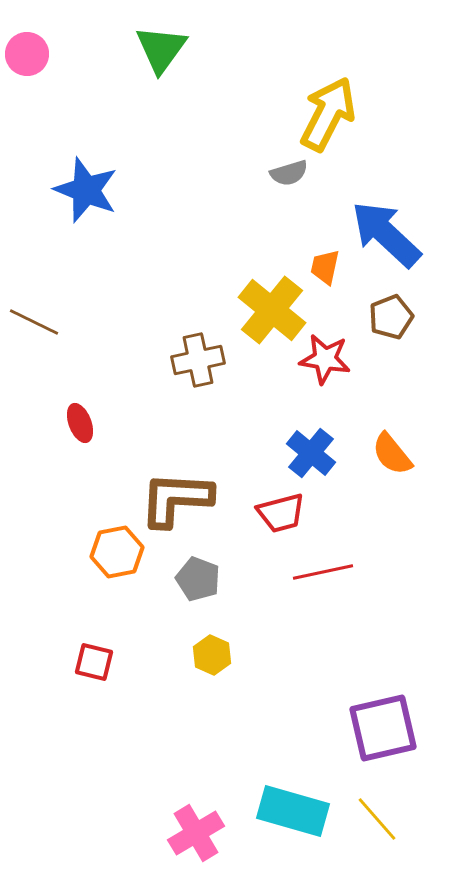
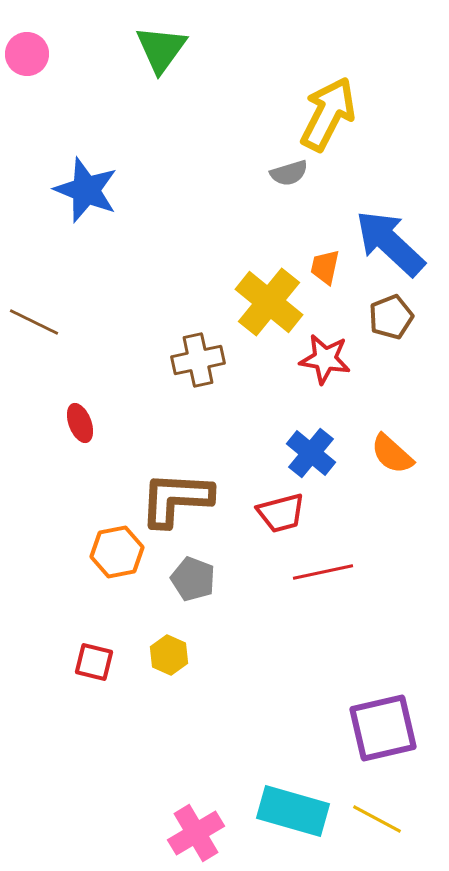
blue arrow: moved 4 px right, 9 px down
yellow cross: moved 3 px left, 8 px up
orange semicircle: rotated 9 degrees counterclockwise
gray pentagon: moved 5 px left
yellow hexagon: moved 43 px left
yellow line: rotated 21 degrees counterclockwise
